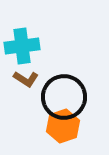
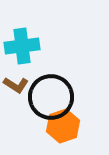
brown L-shape: moved 10 px left, 6 px down
black circle: moved 13 px left
